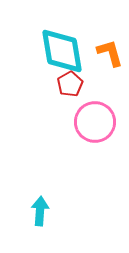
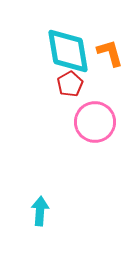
cyan diamond: moved 6 px right
